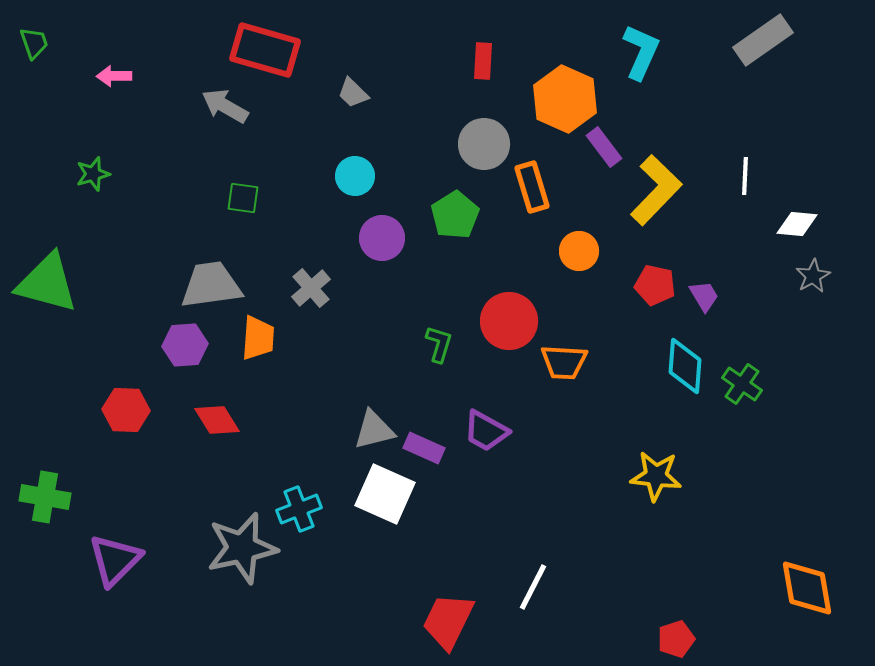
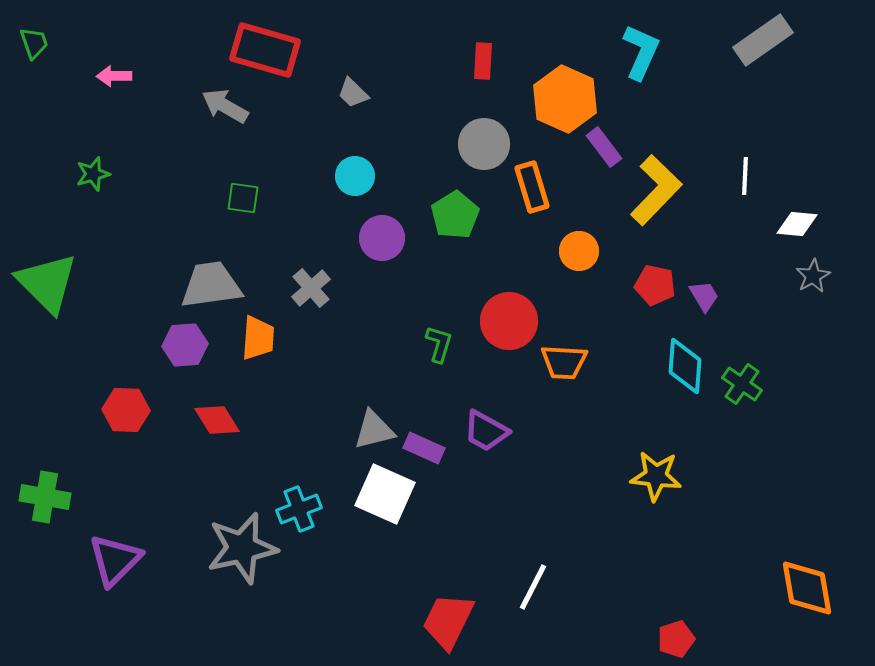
green triangle at (47, 283): rotated 30 degrees clockwise
